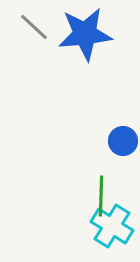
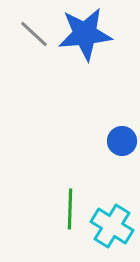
gray line: moved 7 px down
blue circle: moved 1 px left
green line: moved 31 px left, 13 px down
